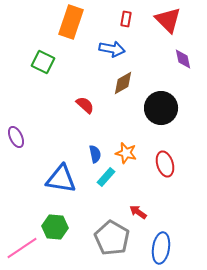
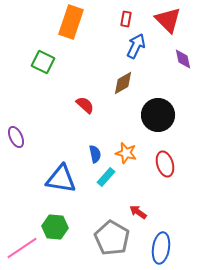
blue arrow: moved 24 px right, 3 px up; rotated 75 degrees counterclockwise
black circle: moved 3 px left, 7 px down
